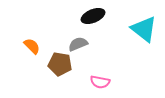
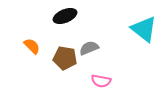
black ellipse: moved 28 px left
gray semicircle: moved 11 px right, 4 px down
brown pentagon: moved 5 px right, 6 px up
pink semicircle: moved 1 px right, 1 px up
